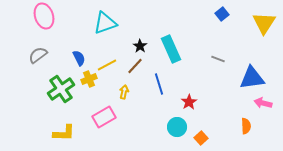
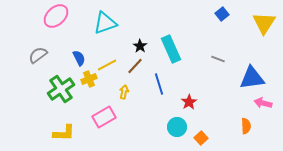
pink ellipse: moved 12 px right; rotated 65 degrees clockwise
